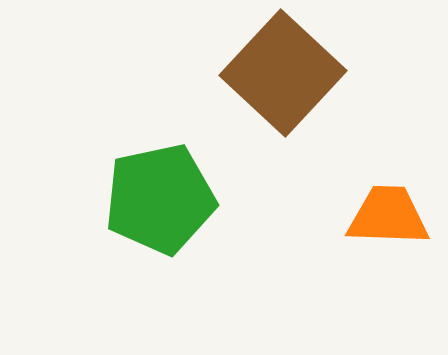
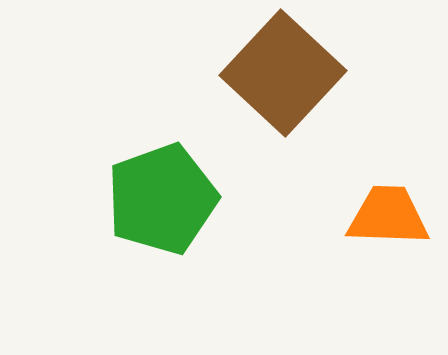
green pentagon: moved 2 px right; rotated 8 degrees counterclockwise
